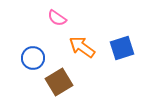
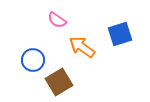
pink semicircle: moved 2 px down
blue square: moved 2 px left, 14 px up
blue circle: moved 2 px down
